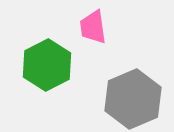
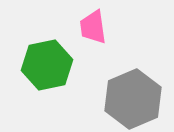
green hexagon: rotated 15 degrees clockwise
